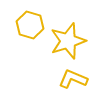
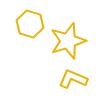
yellow hexagon: moved 1 px up
